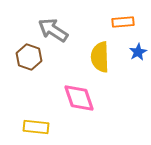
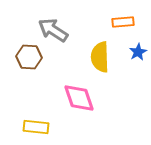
brown hexagon: rotated 15 degrees counterclockwise
